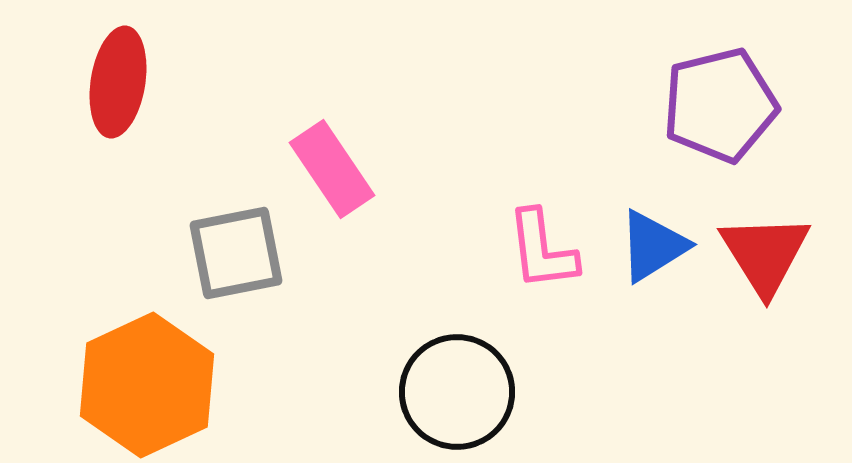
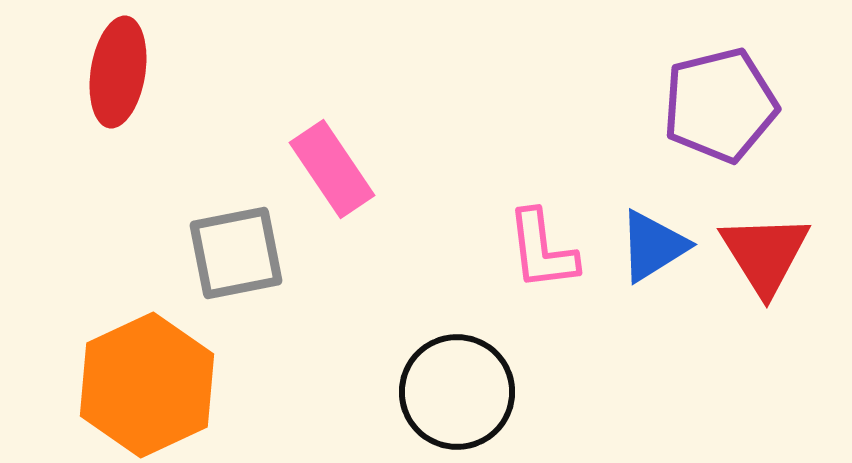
red ellipse: moved 10 px up
